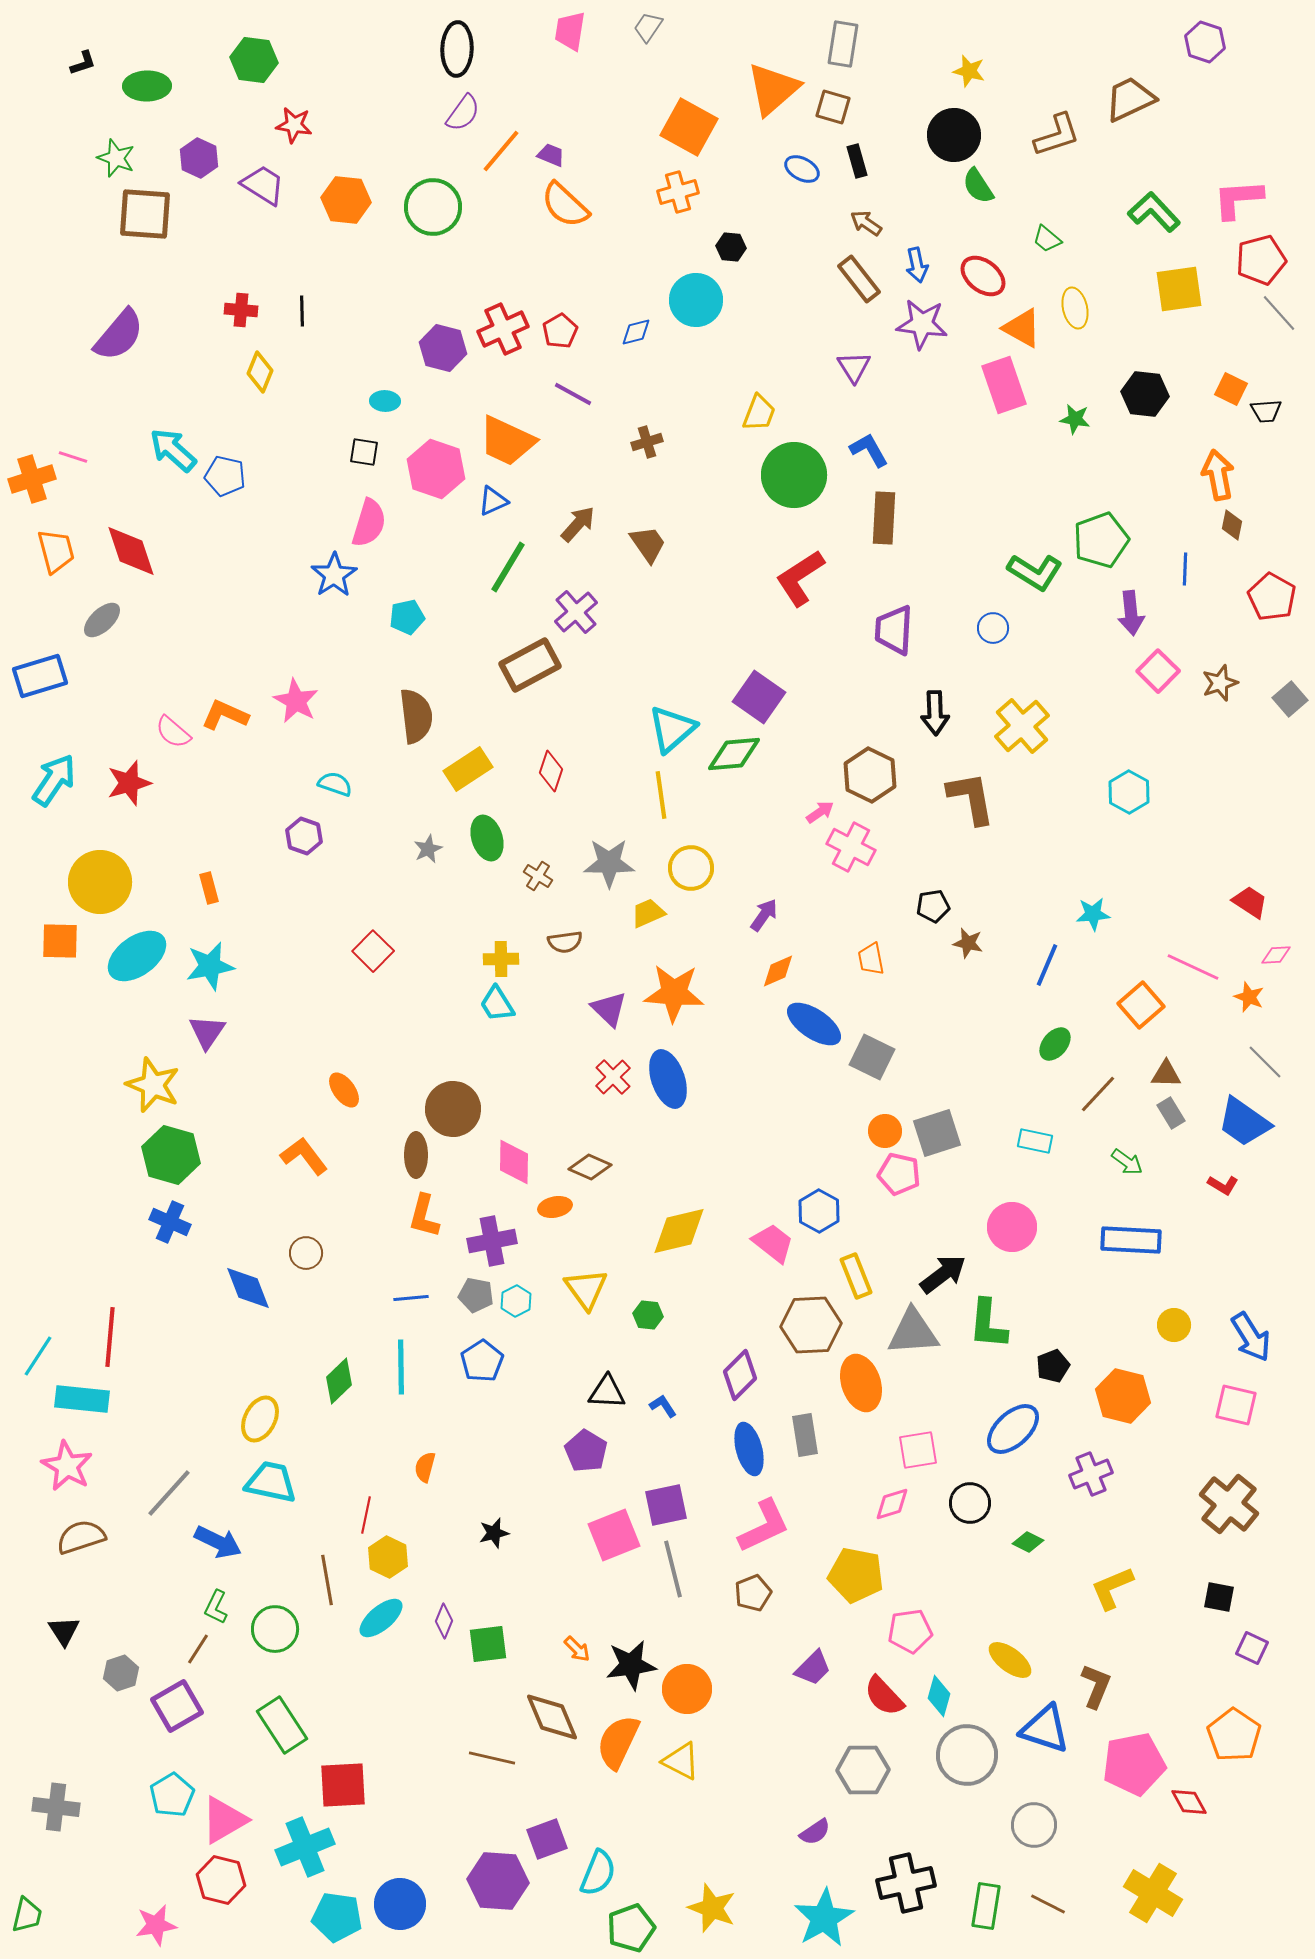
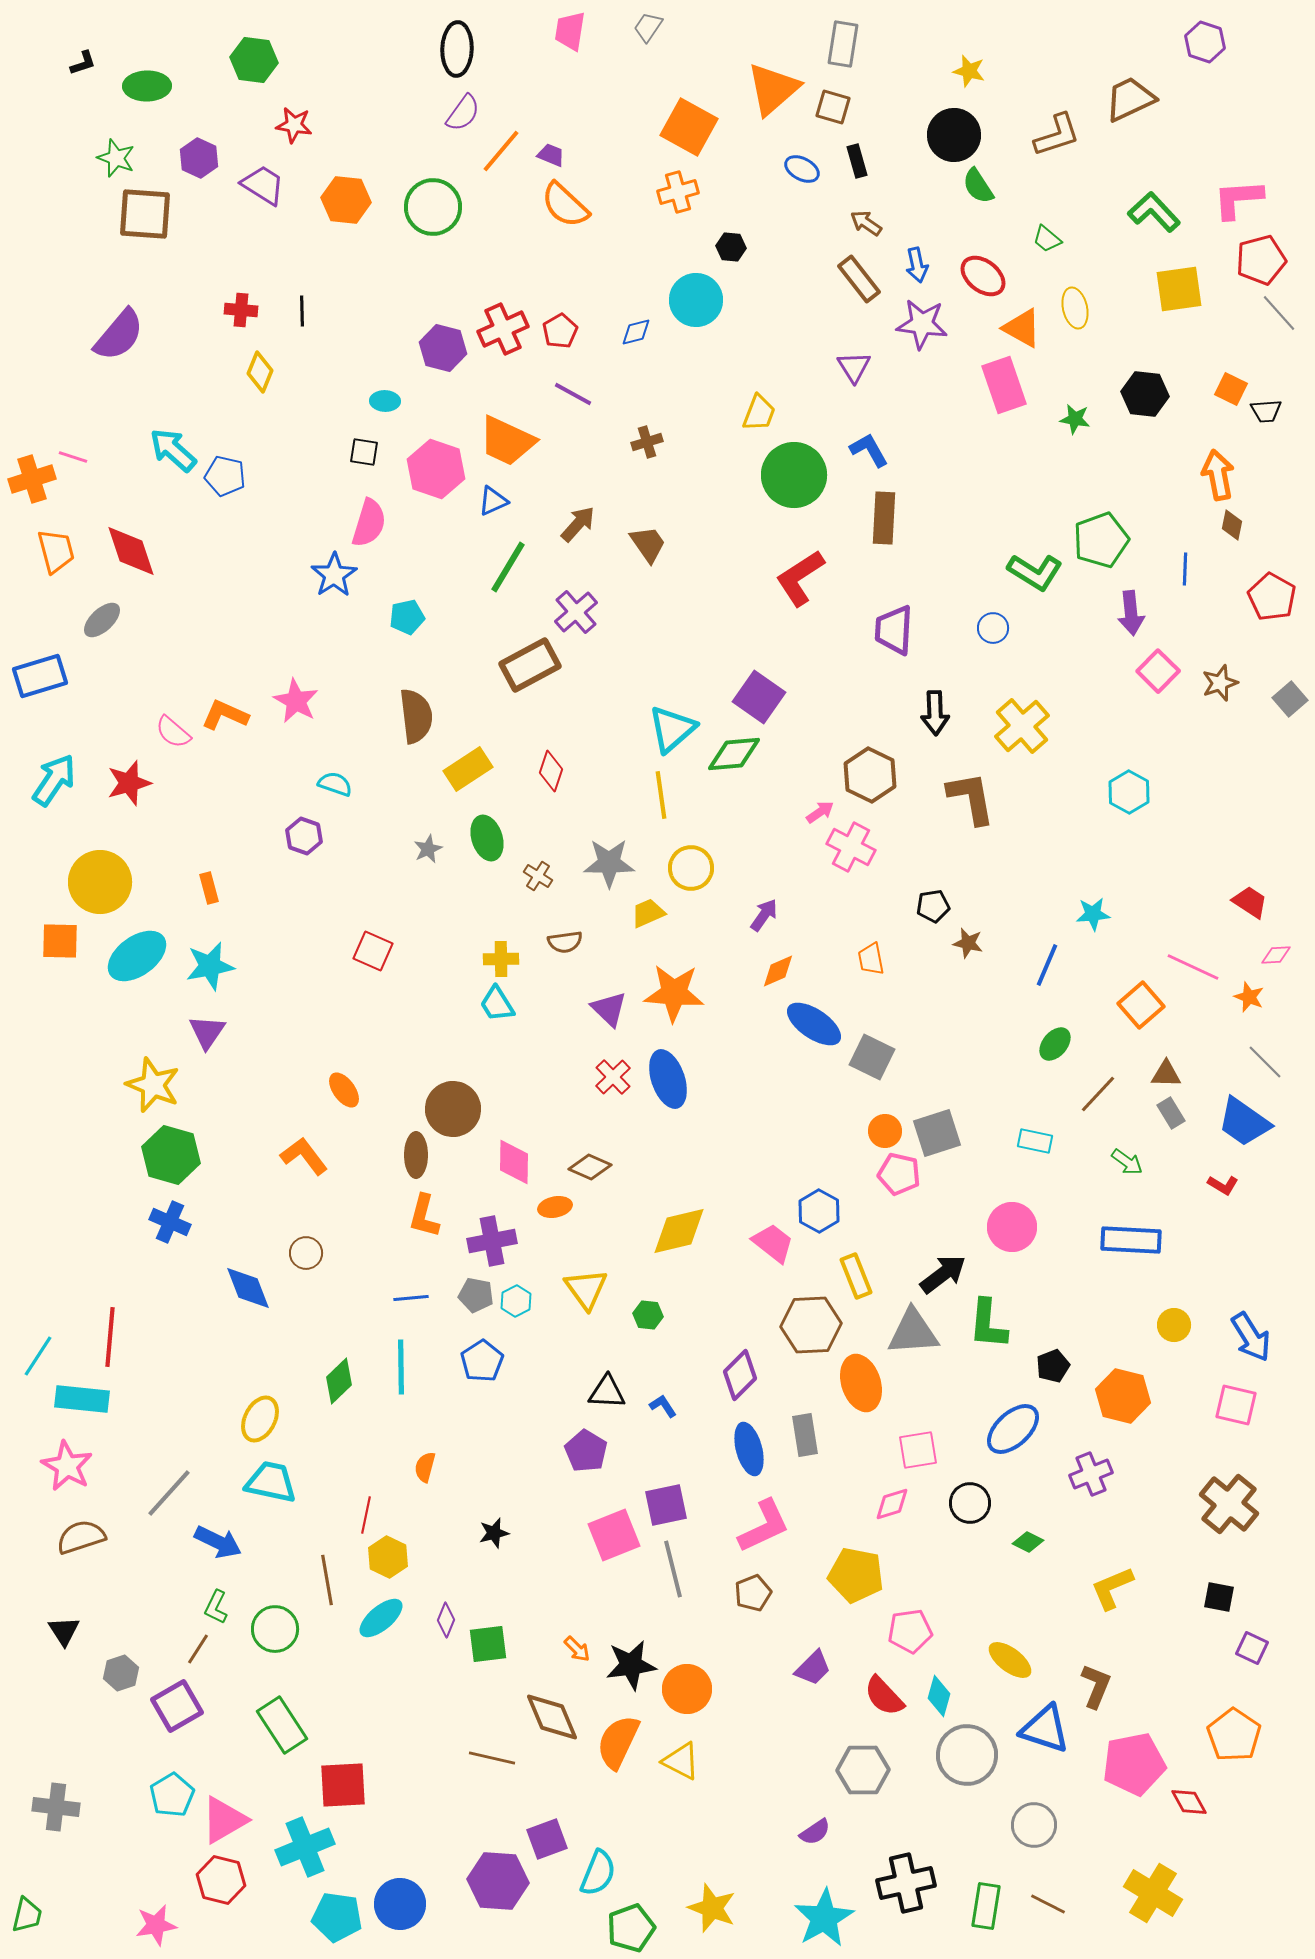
red square at (373, 951): rotated 21 degrees counterclockwise
purple diamond at (444, 1621): moved 2 px right, 1 px up
